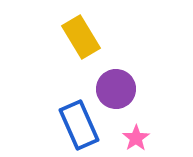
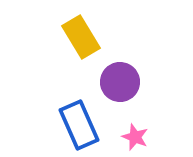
purple circle: moved 4 px right, 7 px up
pink star: moved 1 px left, 1 px up; rotated 16 degrees counterclockwise
